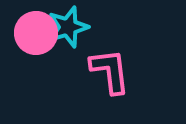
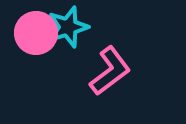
pink L-shape: rotated 60 degrees clockwise
